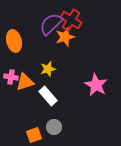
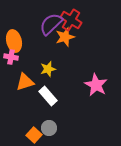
pink cross: moved 20 px up
gray circle: moved 5 px left, 1 px down
orange square: rotated 28 degrees counterclockwise
